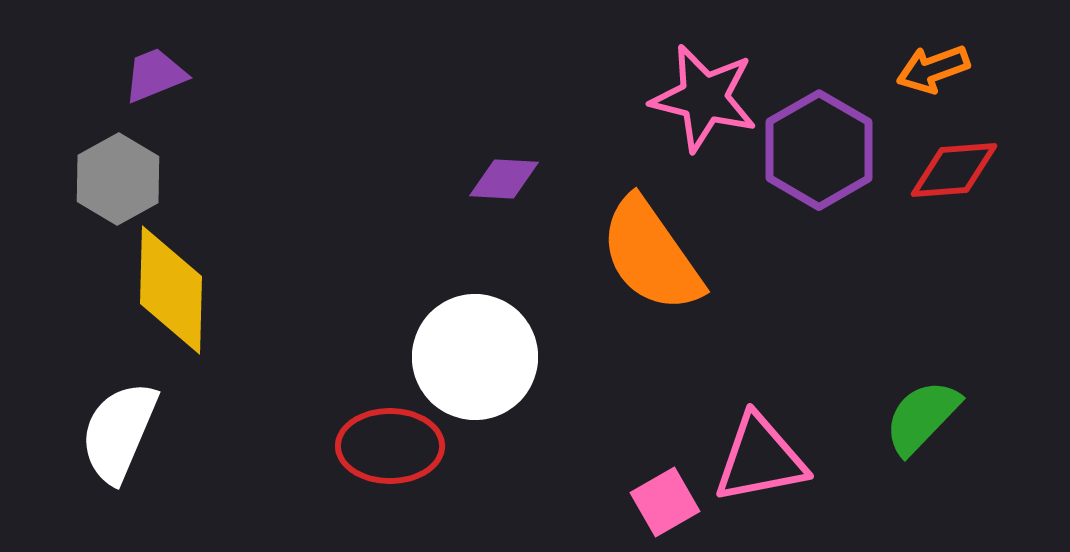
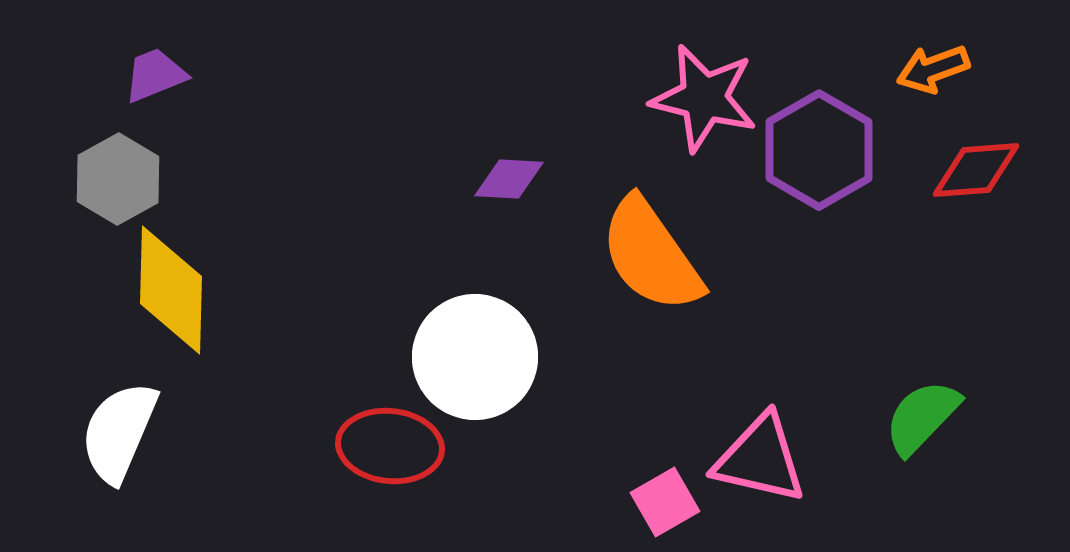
red diamond: moved 22 px right
purple diamond: moved 5 px right
red ellipse: rotated 6 degrees clockwise
pink triangle: rotated 24 degrees clockwise
